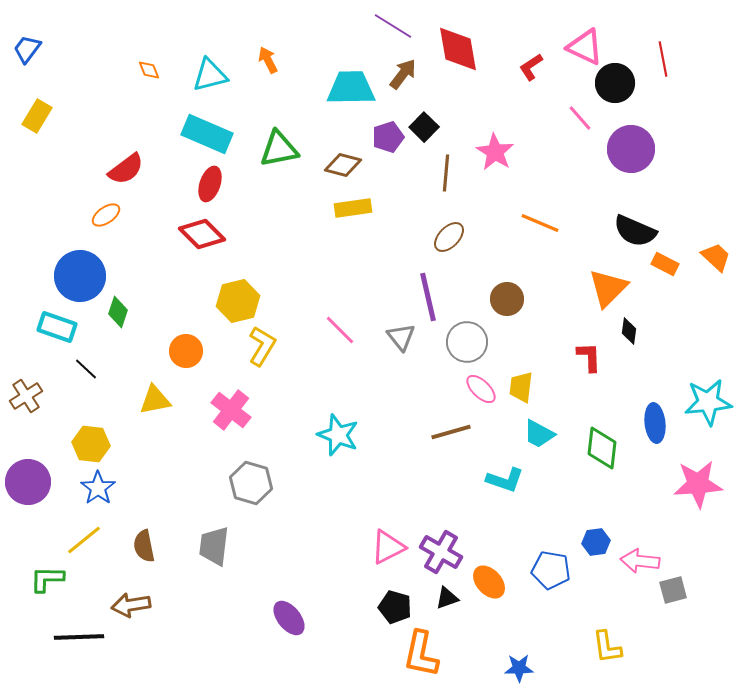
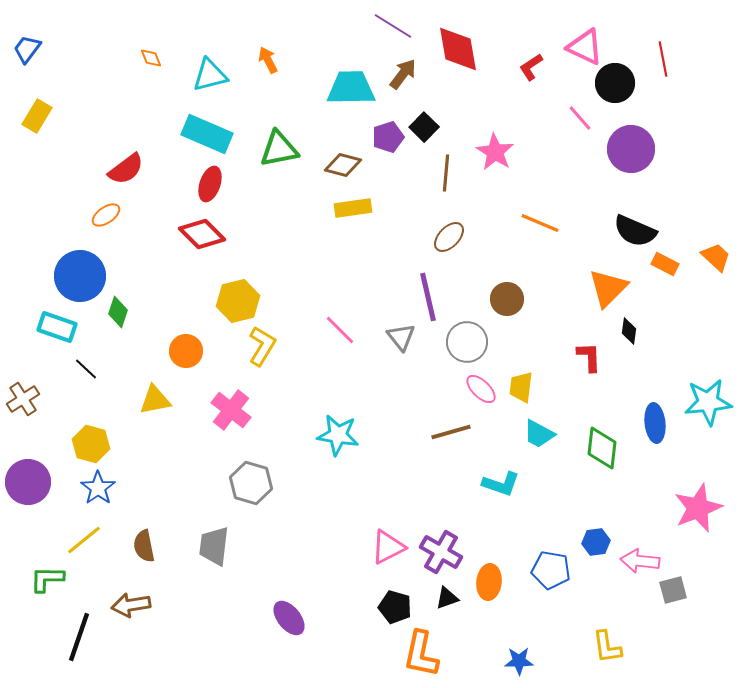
orange diamond at (149, 70): moved 2 px right, 12 px up
brown cross at (26, 396): moved 3 px left, 3 px down
cyan star at (338, 435): rotated 12 degrees counterclockwise
yellow hexagon at (91, 444): rotated 9 degrees clockwise
cyan L-shape at (505, 480): moved 4 px left, 4 px down
pink star at (698, 484): moved 24 px down; rotated 18 degrees counterclockwise
orange ellipse at (489, 582): rotated 48 degrees clockwise
black line at (79, 637): rotated 69 degrees counterclockwise
blue star at (519, 668): moved 7 px up
